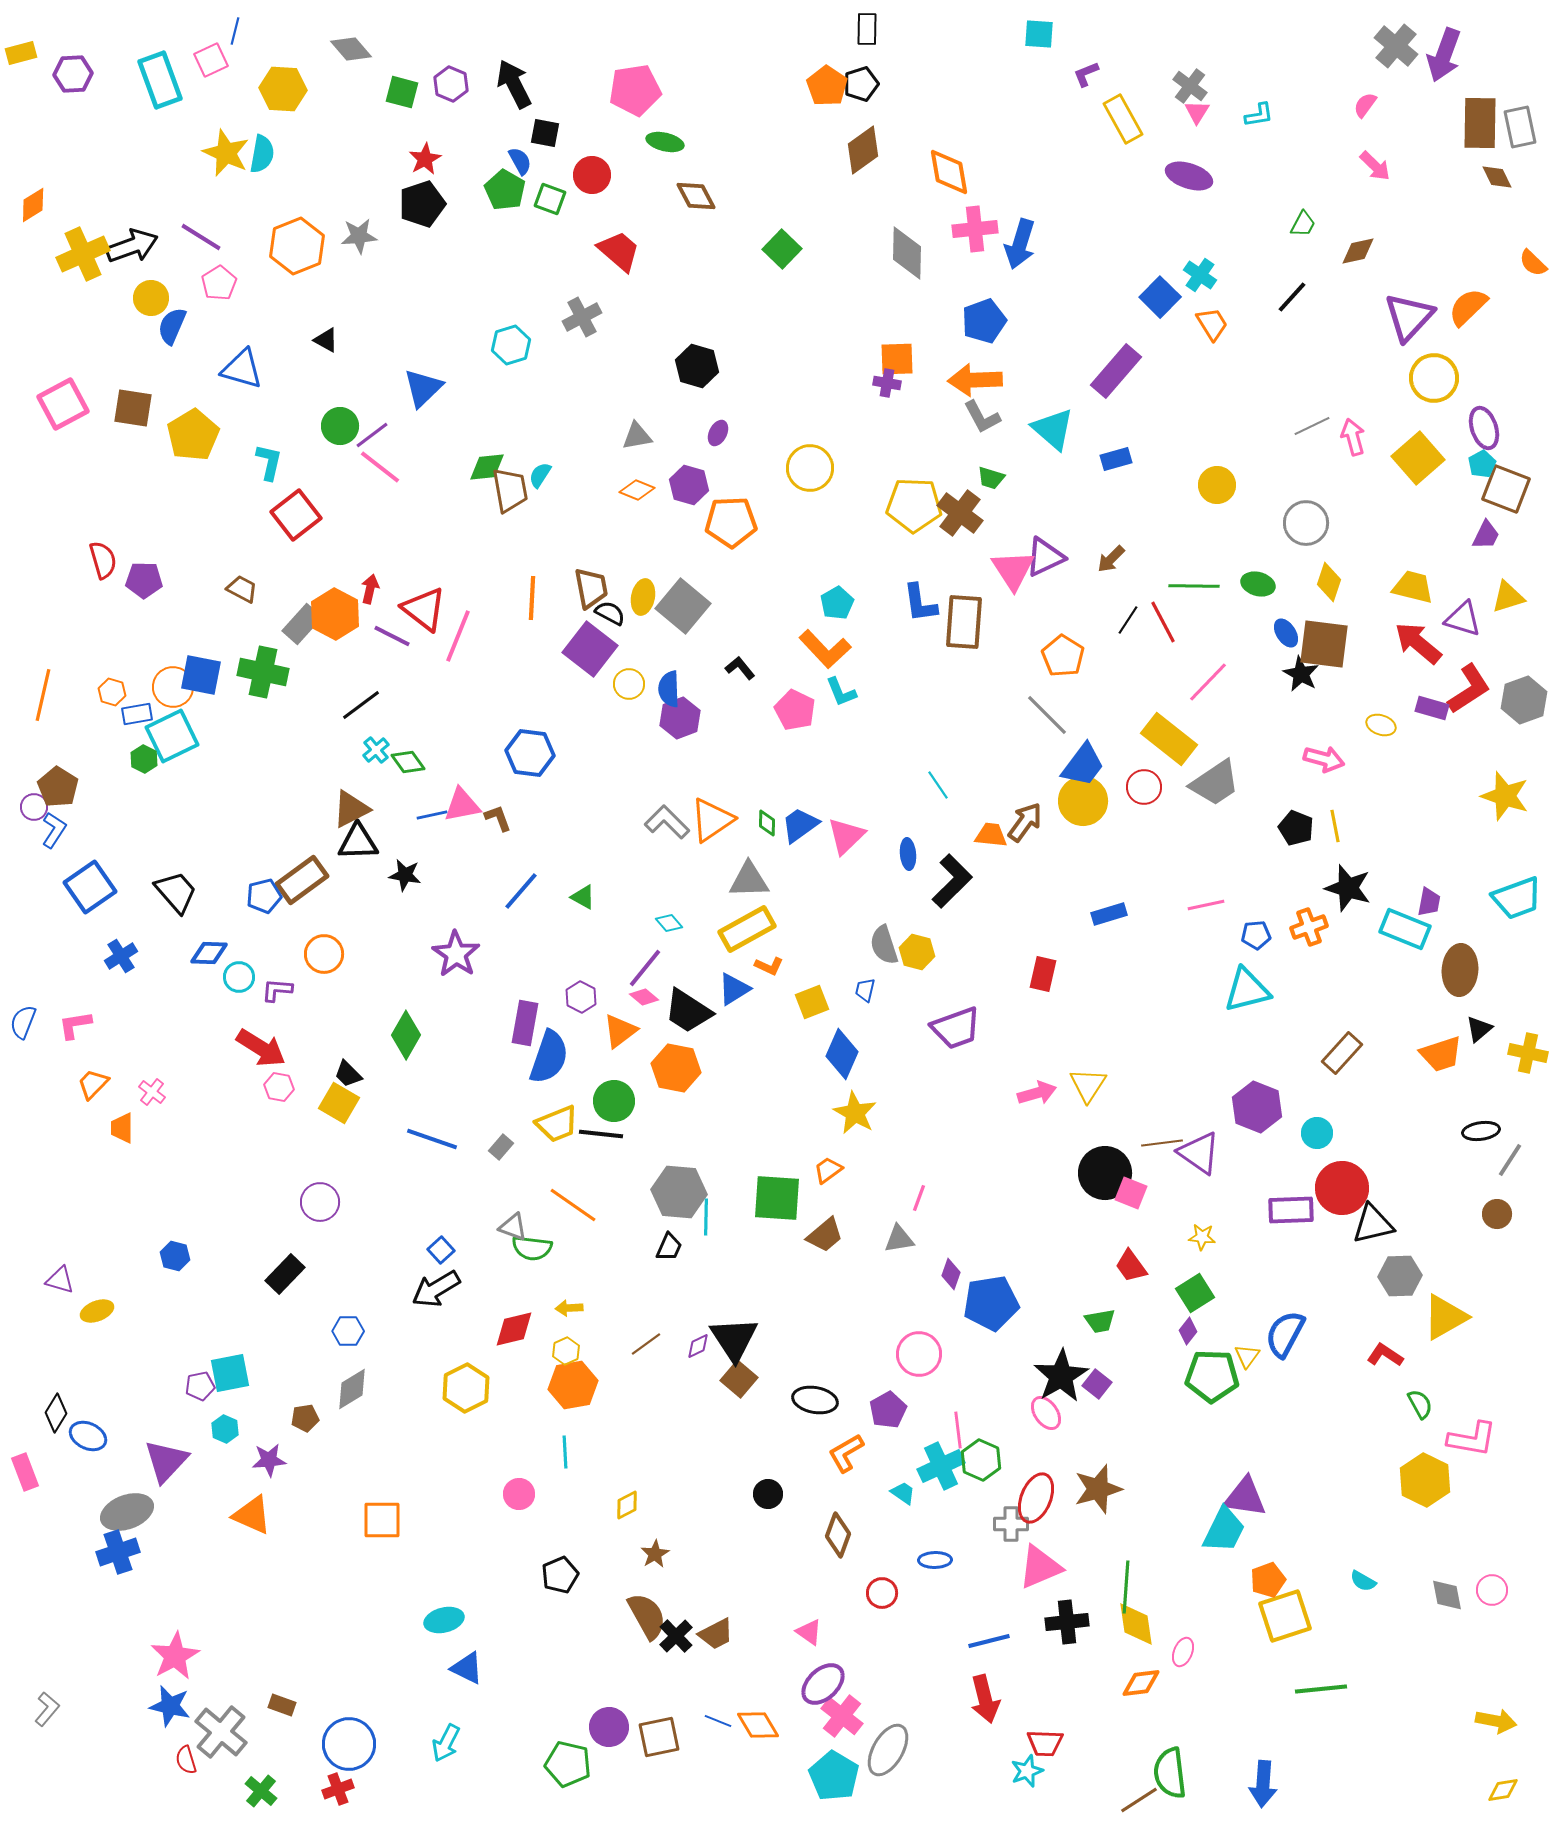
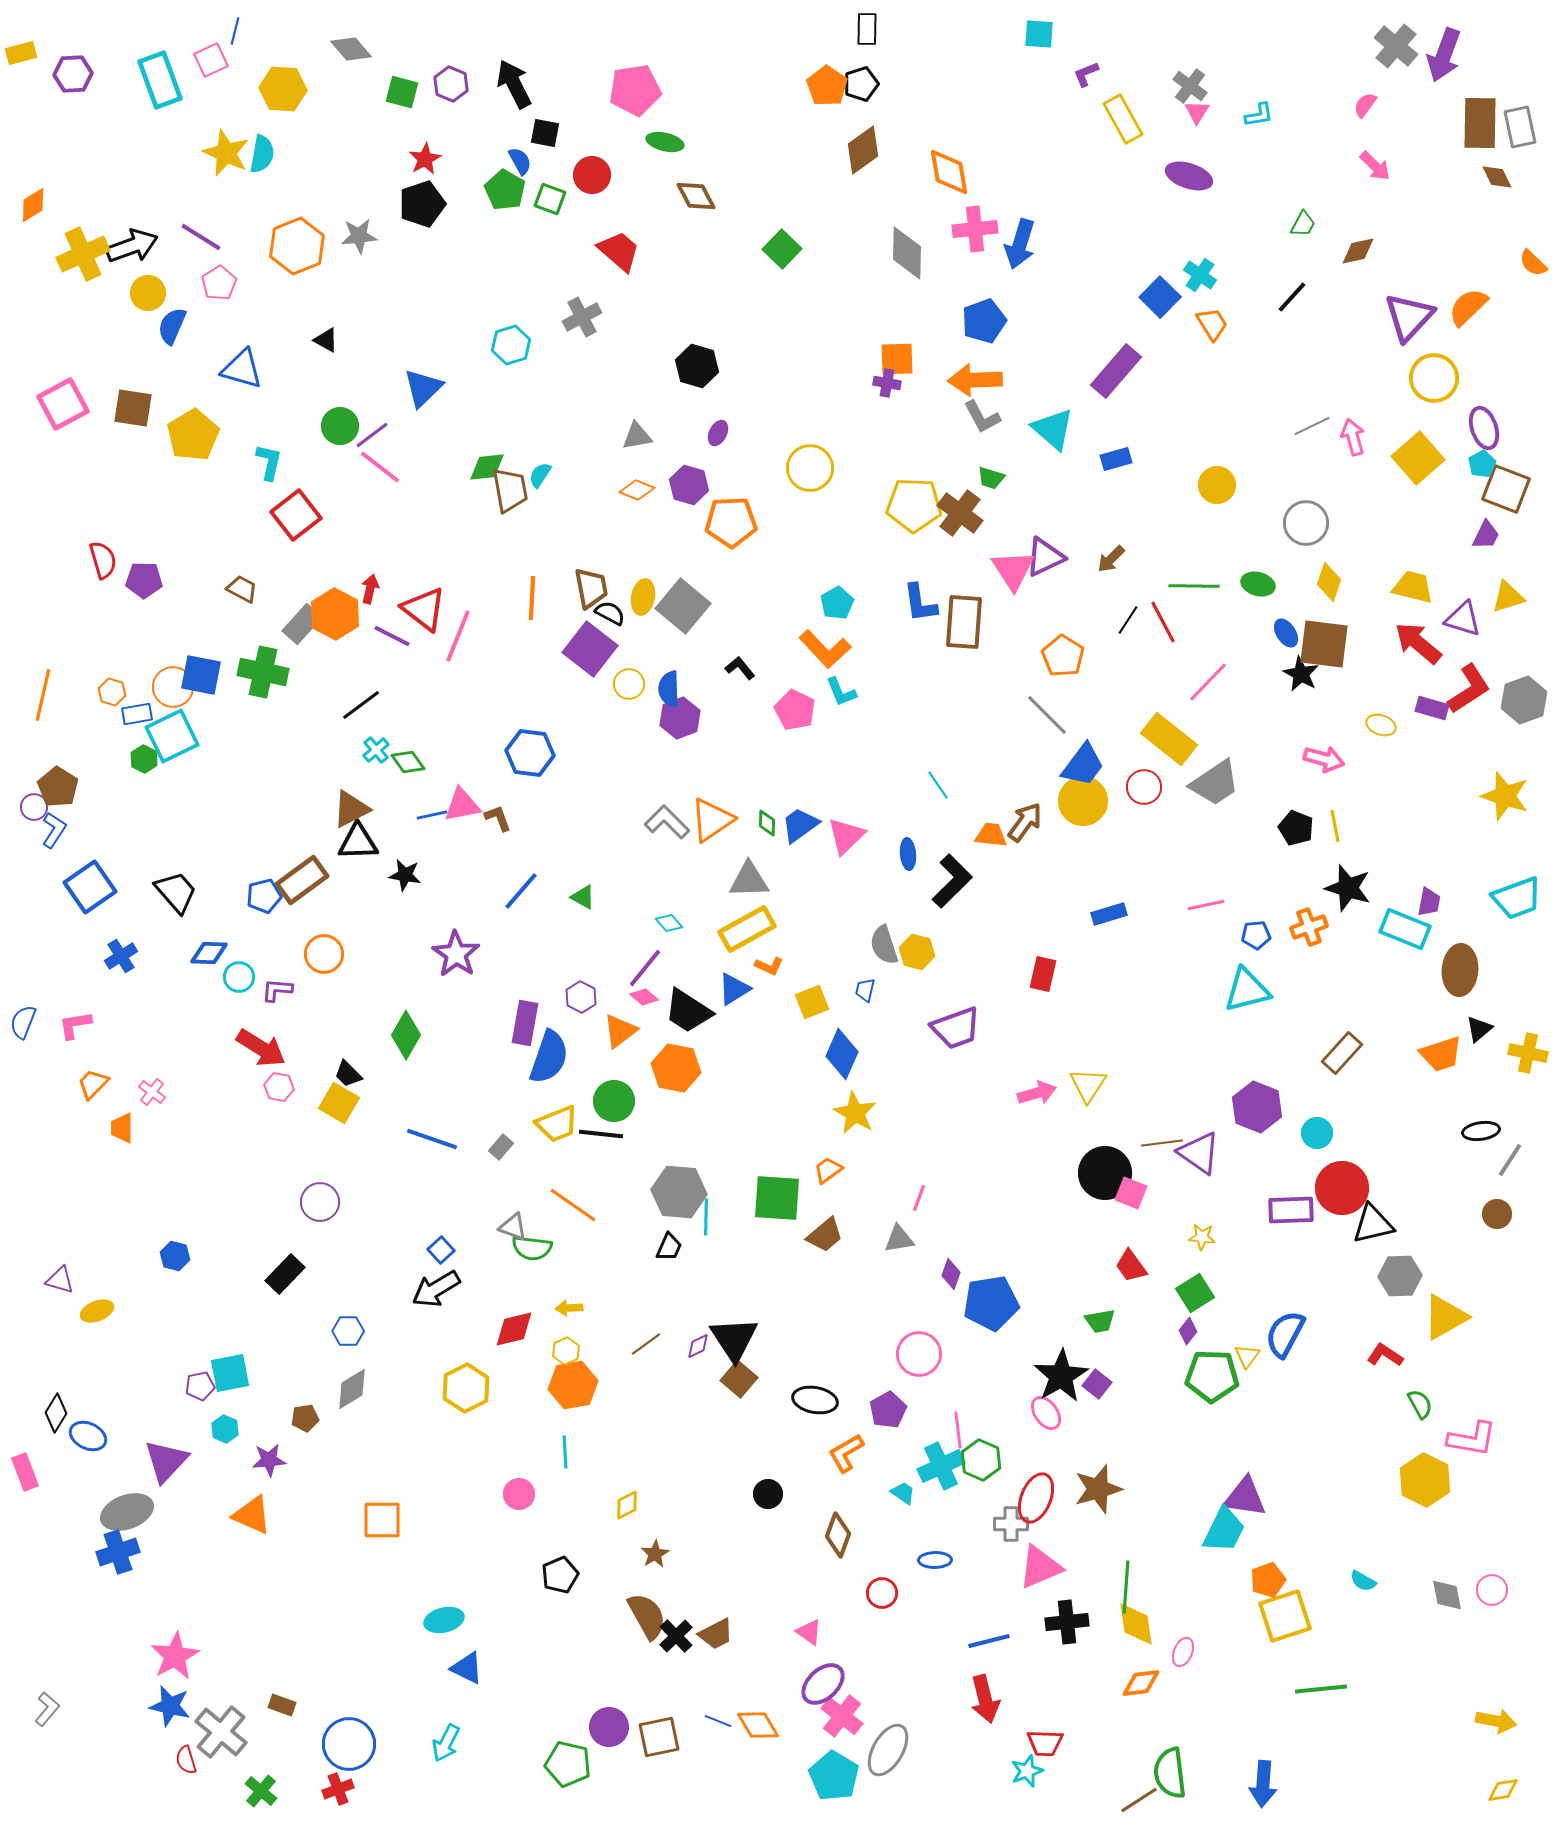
yellow circle at (151, 298): moved 3 px left, 5 px up
